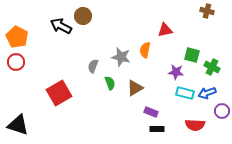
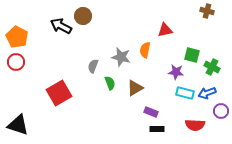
purple circle: moved 1 px left
